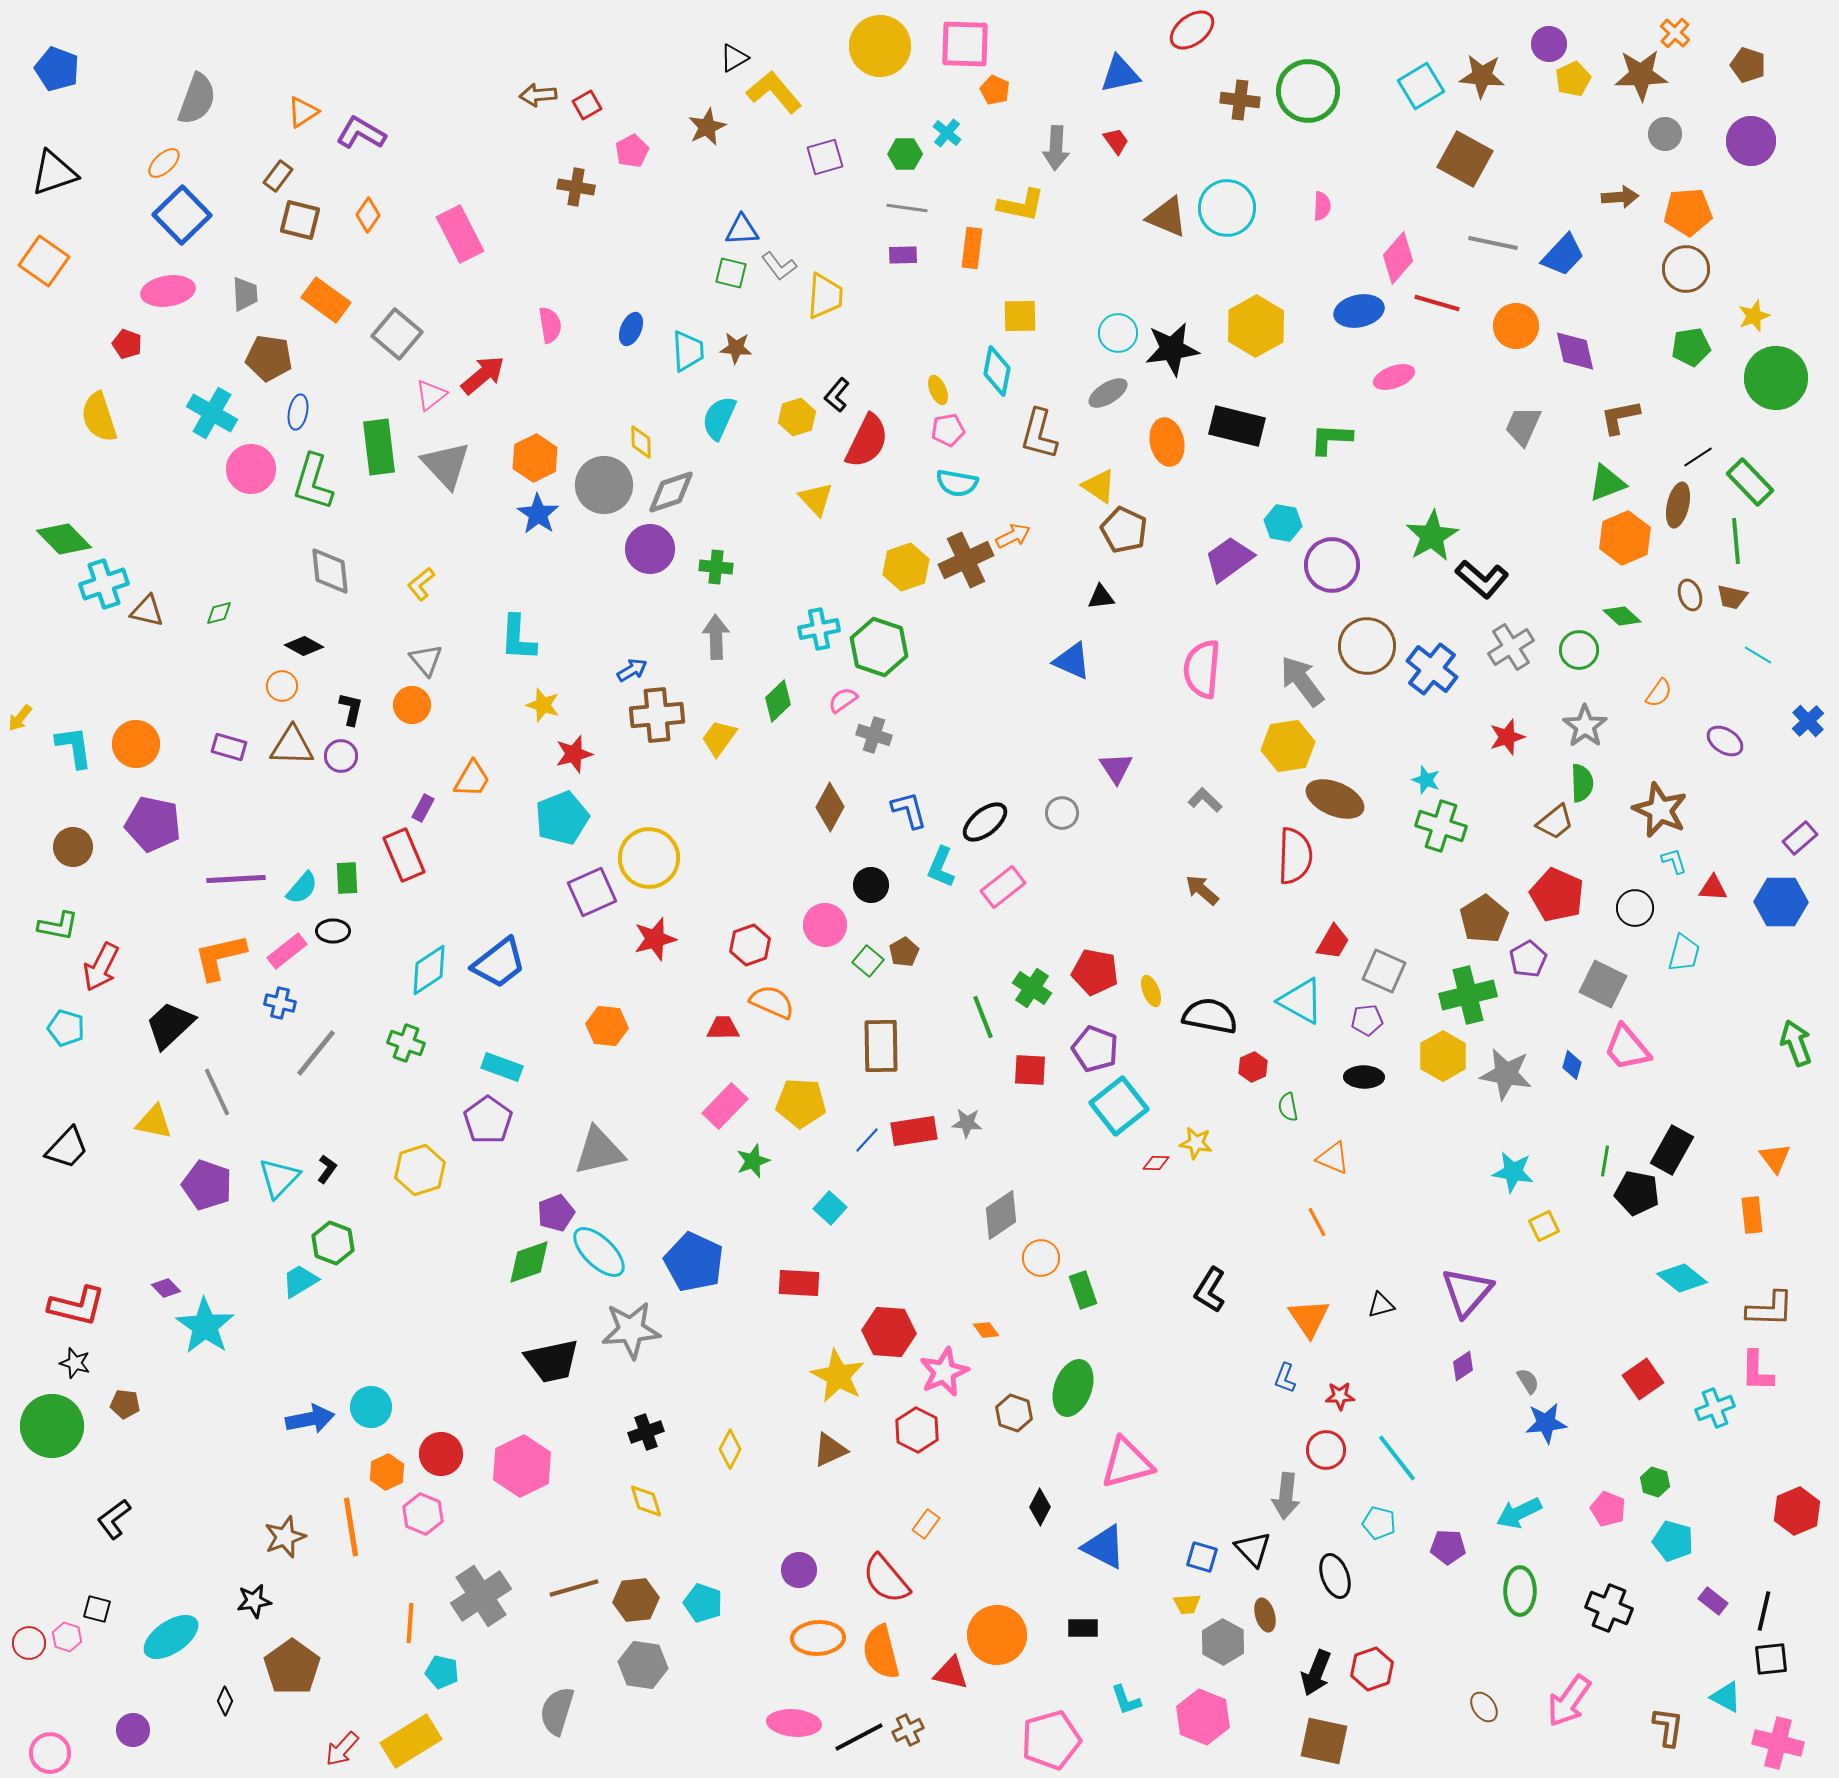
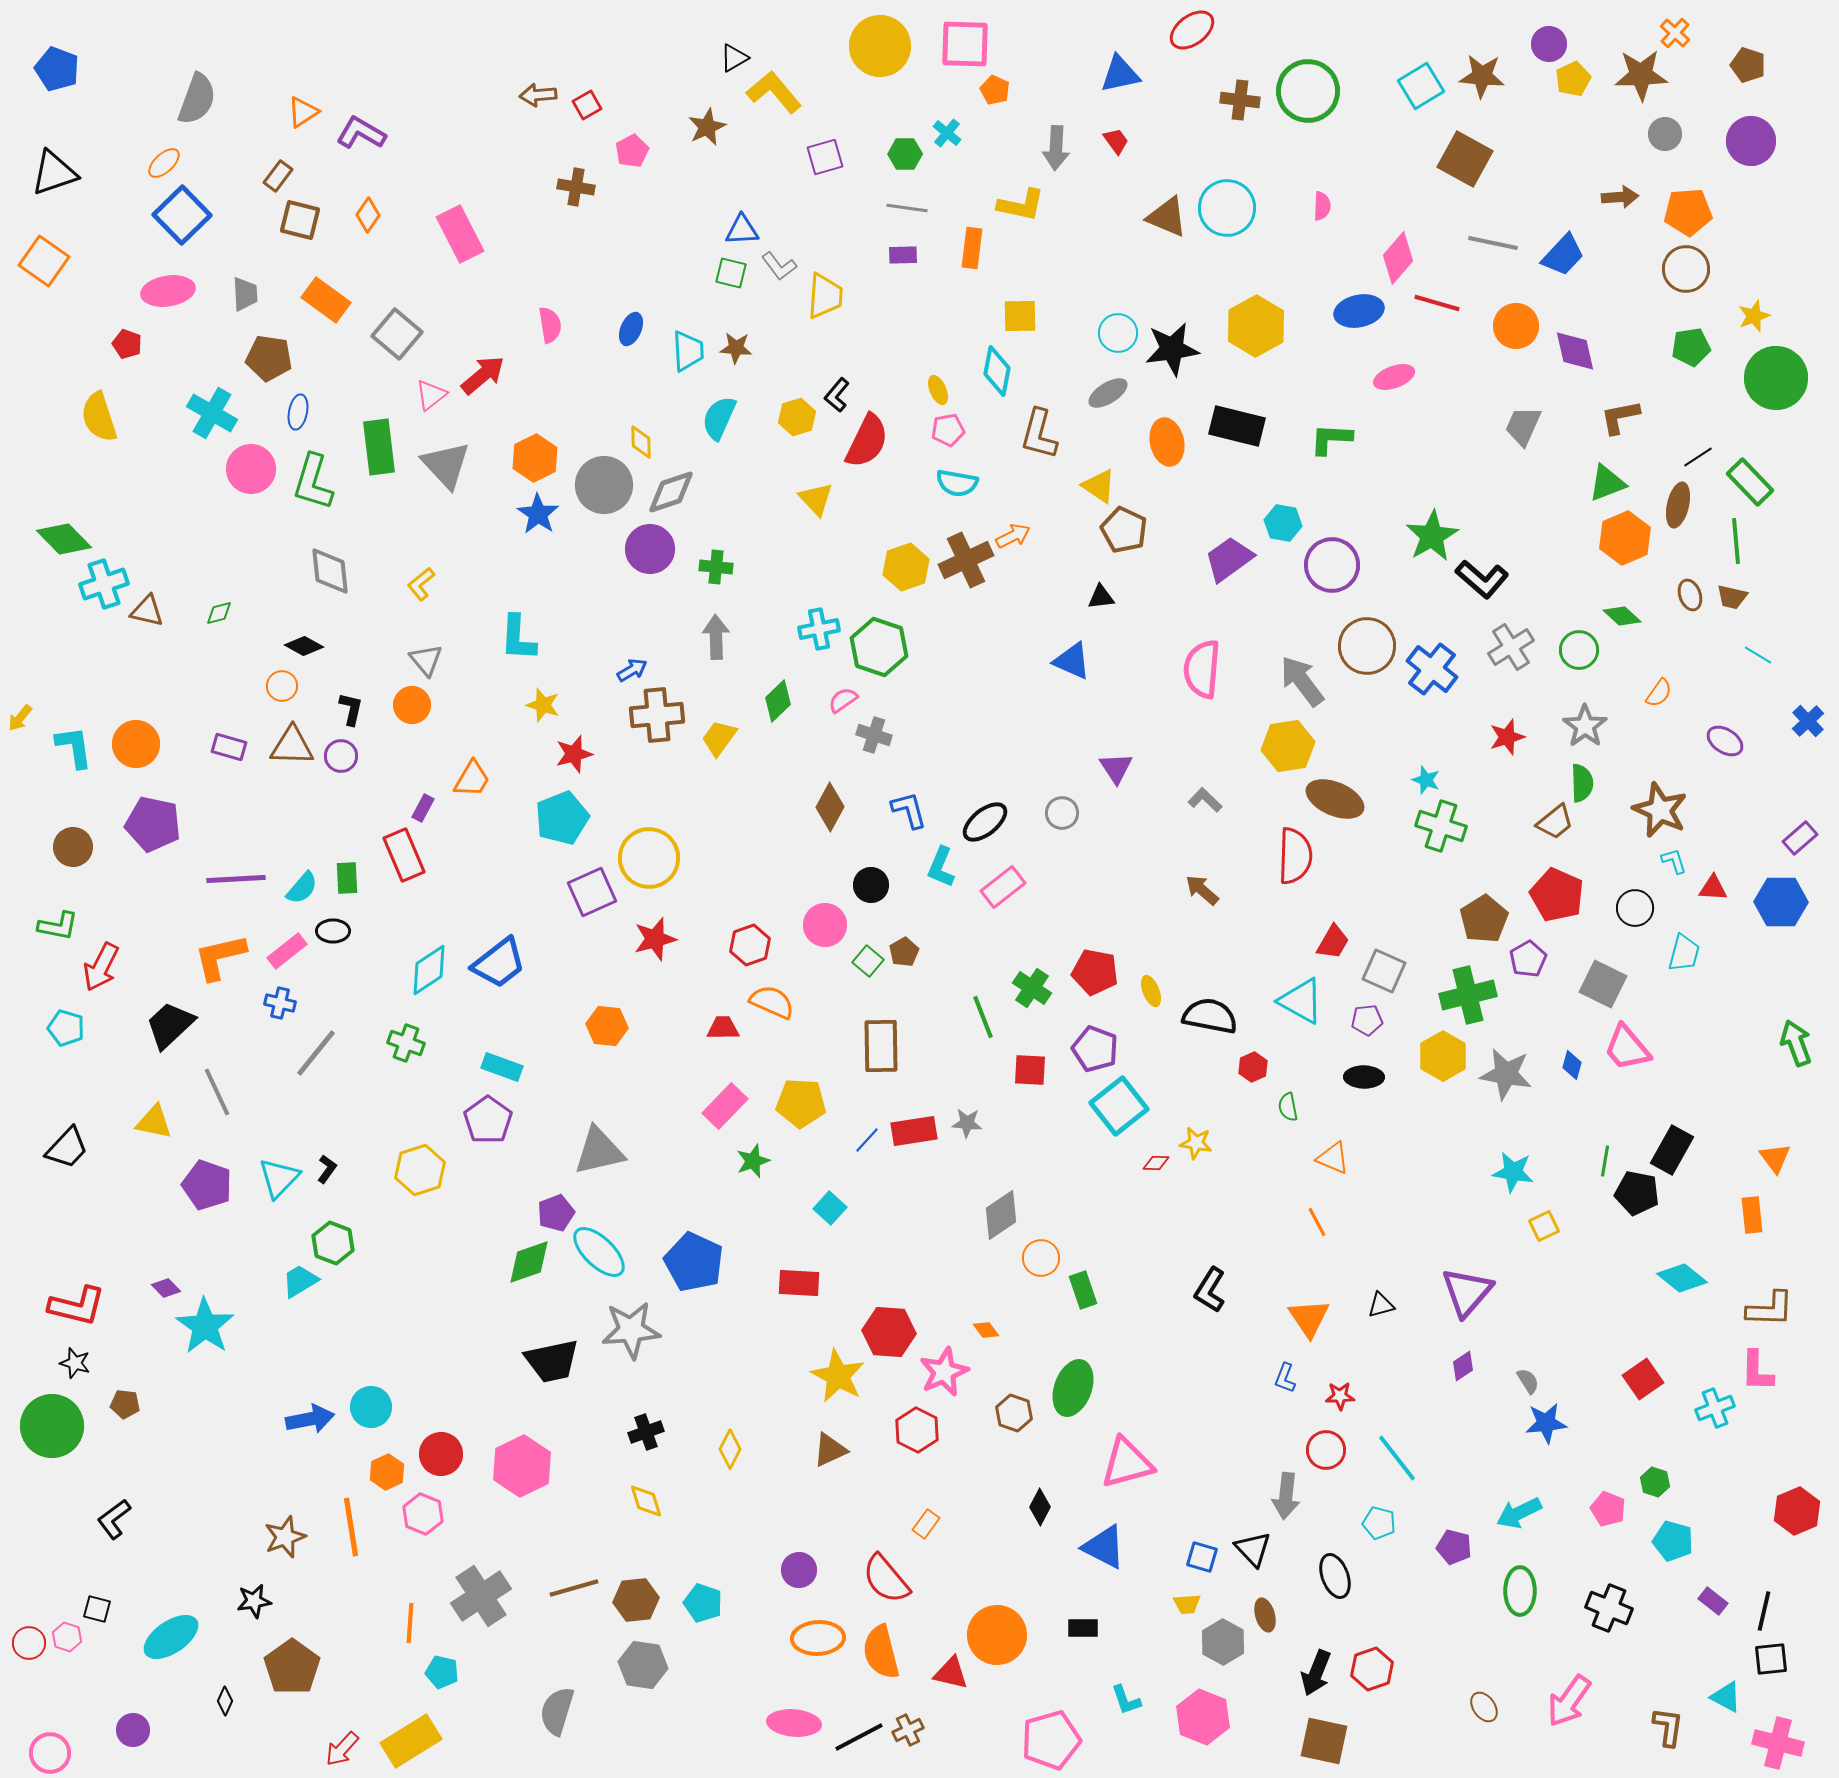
purple pentagon at (1448, 1547): moved 6 px right; rotated 12 degrees clockwise
